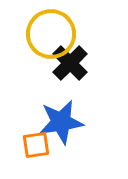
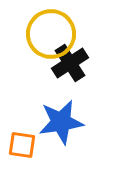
black cross: rotated 12 degrees clockwise
orange square: moved 14 px left; rotated 16 degrees clockwise
